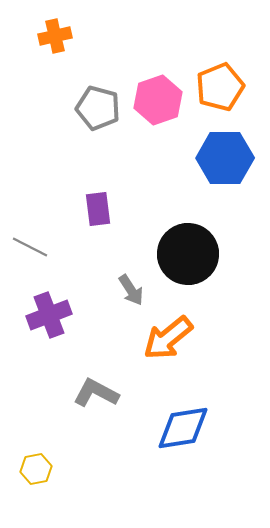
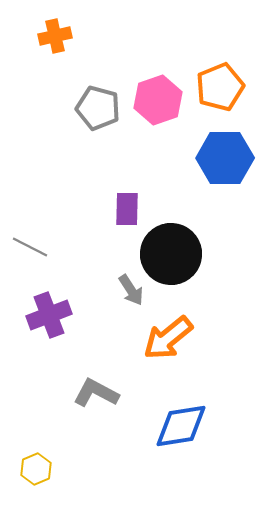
purple rectangle: moved 29 px right; rotated 8 degrees clockwise
black circle: moved 17 px left
blue diamond: moved 2 px left, 2 px up
yellow hexagon: rotated 12 degrees counterclockwise
